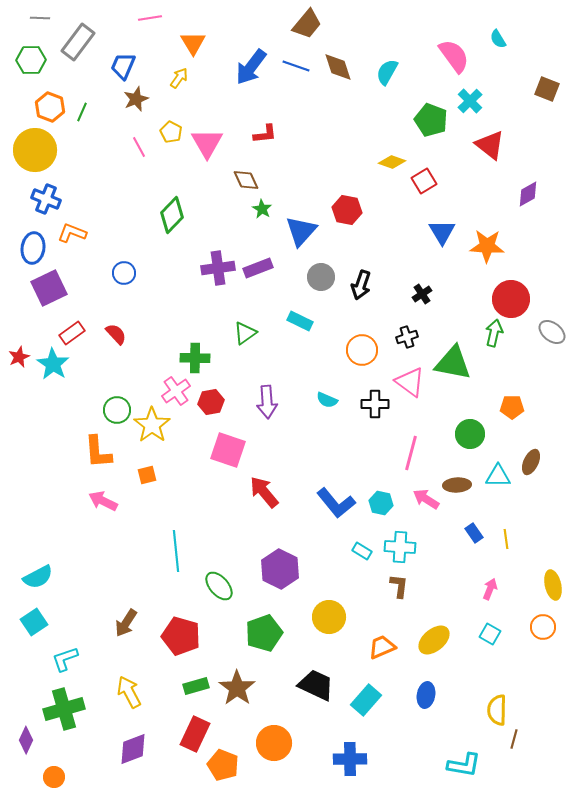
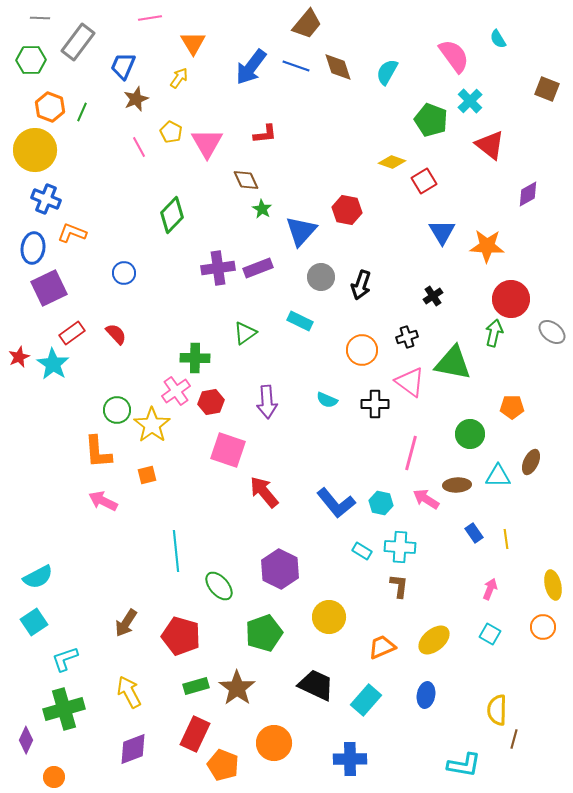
black cross at (422, 294): moved 11 px right, 2 px down
